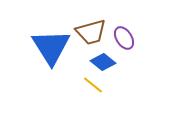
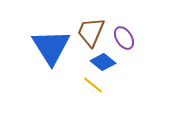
brown trapezoid: rotated 128 degrees clockwise
